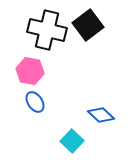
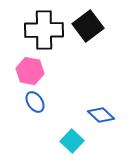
black square: moved 1 px down
black cross: moved 3 px left; rotated 15 degrees counterclockwise
